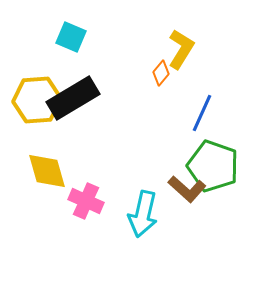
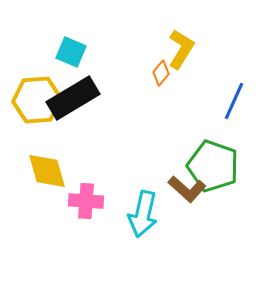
cyan square: moved 15 px down
blue line: moved 32 px right, 12 px up
pink cross: rotated 20 degrees counterclockwise
